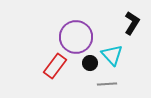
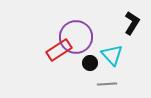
red rectangle: moved 4 px right, 16 px up; rotated 20 degrees clockwise
